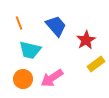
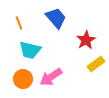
blue trapezoid: moved 8 px up
pink arrow: moved 1 px left, 1 px up
